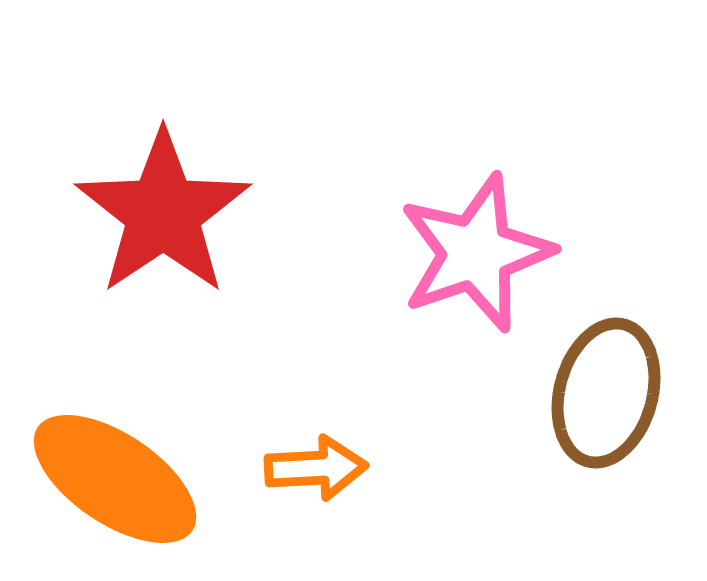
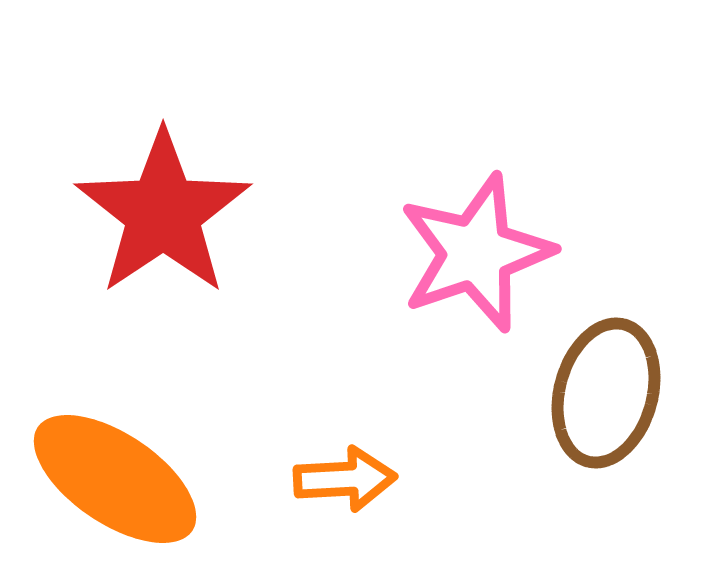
orange arrow: moved 29 px right, 11 px down
